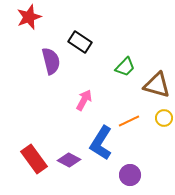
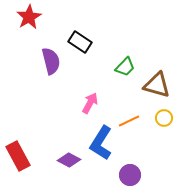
red star: rotated 10 degrees counterclockwise
pink arrow: moved 6 px right, 3 px down
red rectangle: moved 16 px left, 3 px up; rotated 8 degrees clockwise
